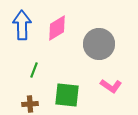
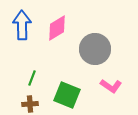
gray circle: moved 4 px left, 5 px down
green line: moved 2 px left, 8 px down
green square: rotated 16 degrees clockwise
